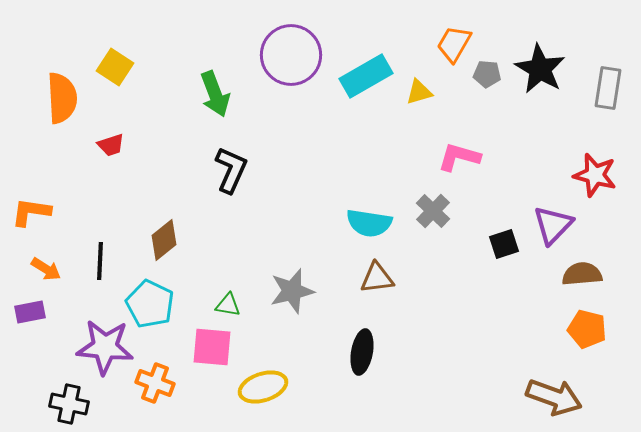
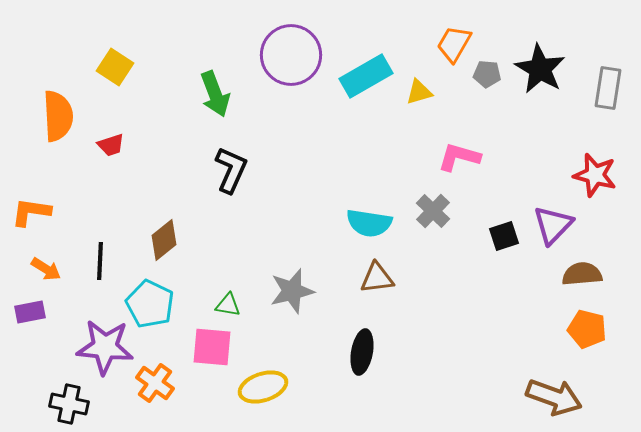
orange semicircle: moved 4 px left, 18 px down
black square: moved 8 px up
orange cross: rotated 15 degrees clockwise
